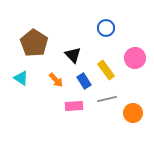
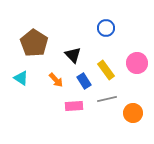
pink circle: moved 2 px right, 5 px down
